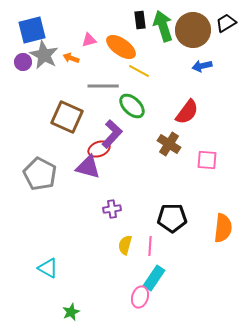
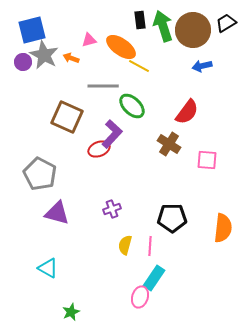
yellow line: moved 5 px up
purple triangle: moved 31 px left, 46 px down
purple cross: rotated 12 degrees counterclockwise
